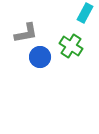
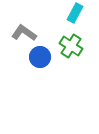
cyan rectangle: moved 10 px left
gray L-shape: moved 2 px left; rotated 135 degrees counterclockwise
